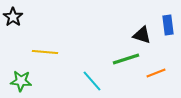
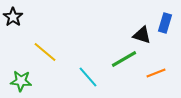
blue rectangle: moved 3 px left, 2 px up; rotated 24 degrees clockwise
yellow line: rotated 35 degrees clockwise
green line: moved 2 px left; rotated 12 degrees counterclockwise
cyan line: moved 4 px left, 4 px up
